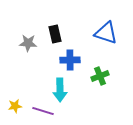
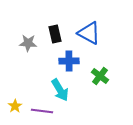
blue triangle: moved 17 px left; rotated 10 degrees clockwise
blue cross: moved 1 px left, 1 px down
green cross: rotated 30 degrees counterclockwise
cyan arrow: rotated 30 degrees counterclockwise
yellow star: rotated 24 degrees counterclockwise
purple line: moved 1 px left; rotated 10 degrees counterclockwise
